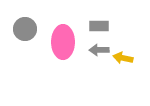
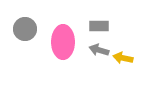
gray arrow: rotated 18 degrees clockwise
